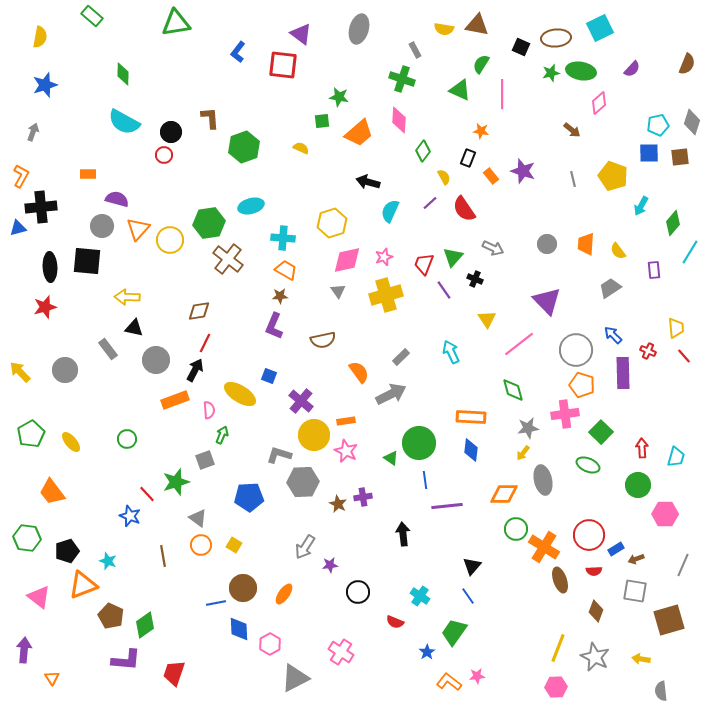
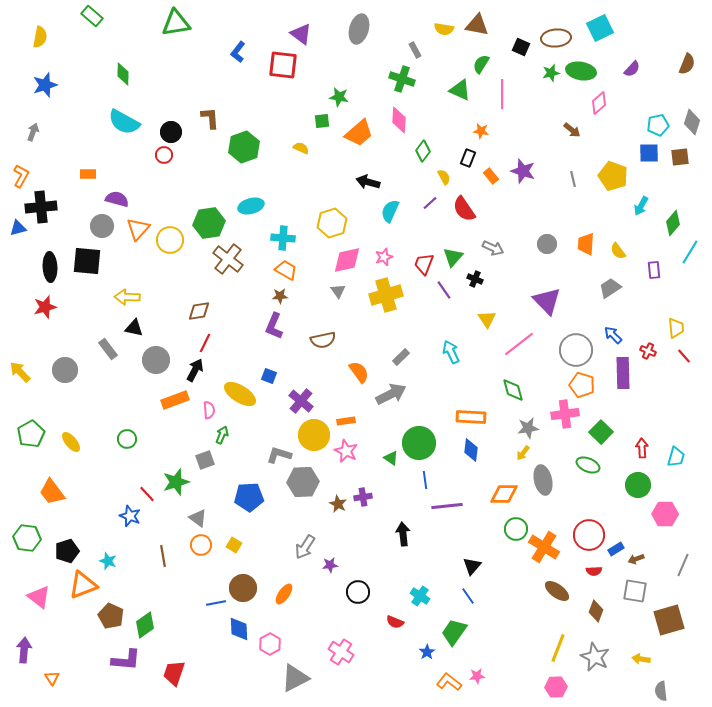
brown ellipse at (560, 580): moved 3 px left, 11 px down; rotated 35 degrees counterclockwise
